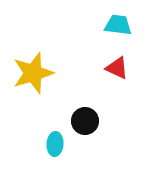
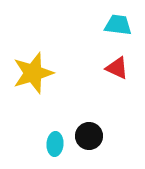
black circle: moved 4 px right, 15 px down
